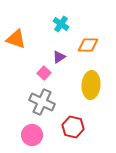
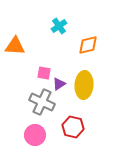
cyan cross: moved 2 px left, 2 px down; rotated 21 degrees clockwise
orange triangle: moved 1 px left, 7 px down; rotated 15 degrees counterclockwise
orange diamond: rotated 15 degrees counterclockwise
purple triangle: moved 27 px down
pink square: rotated 32 degrees counterclockwise
yellow ellipse: moved 7 px left
pink circle: moved 3 px right
